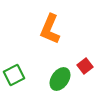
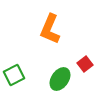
red square: moved 2 px up
